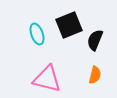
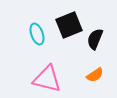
black semicircle: moved 1 px up
orange semicircle: rotated 42 degrees clockwise
